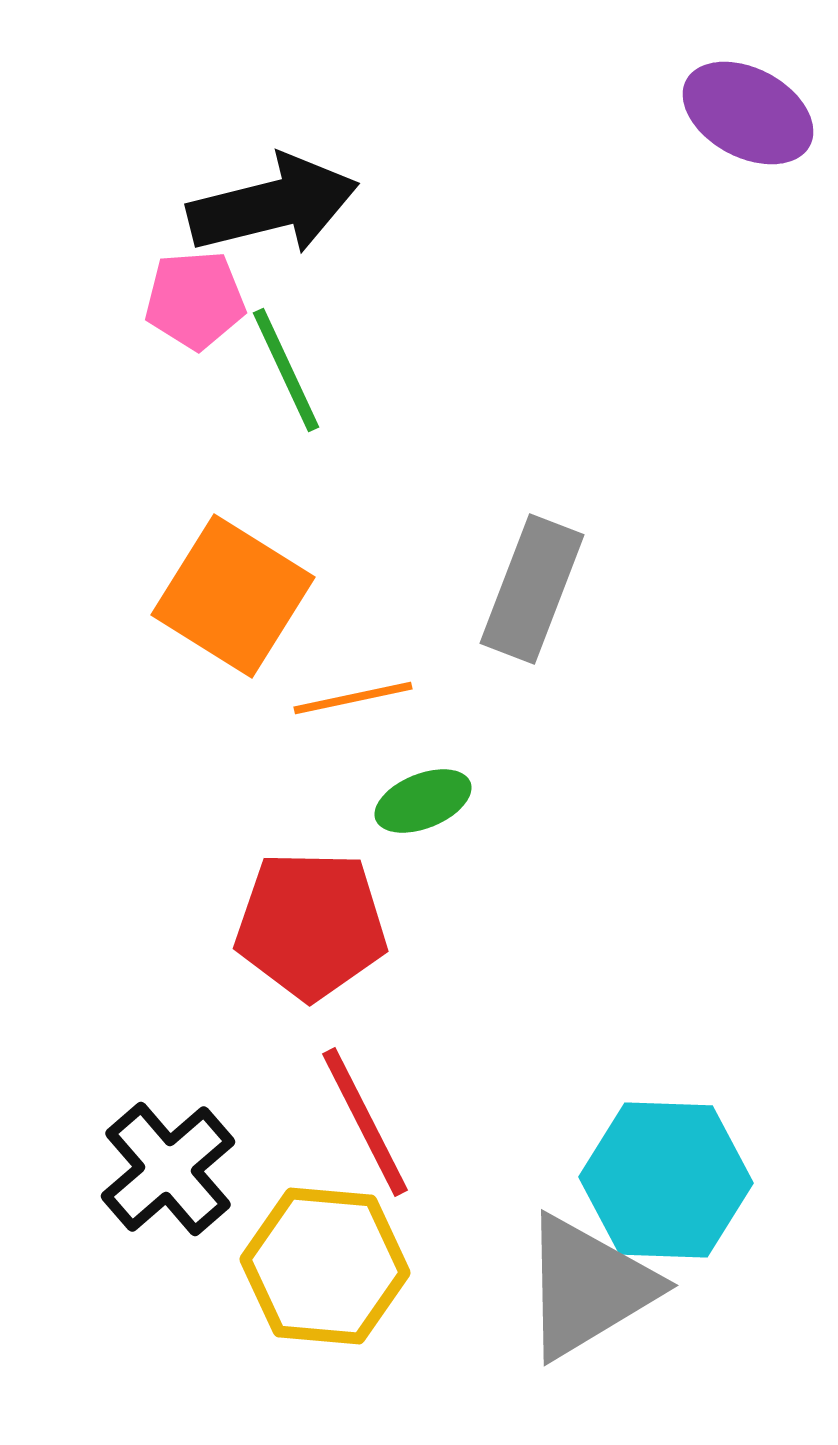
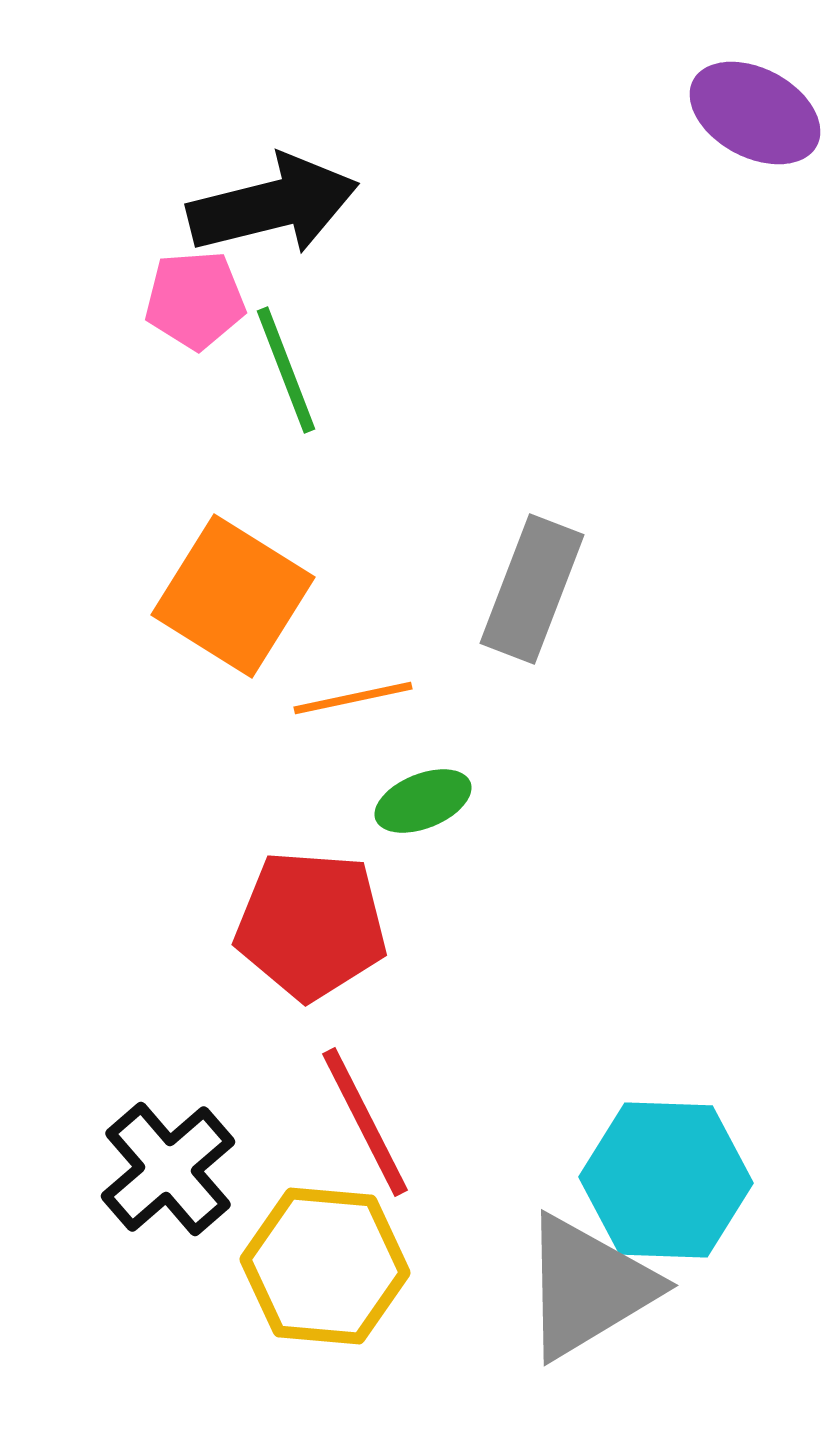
purple ellipse: moved 7 px right
green line: rotated 4 degrees clockwise
red pentagon: rotated 3 degrees clockwise
